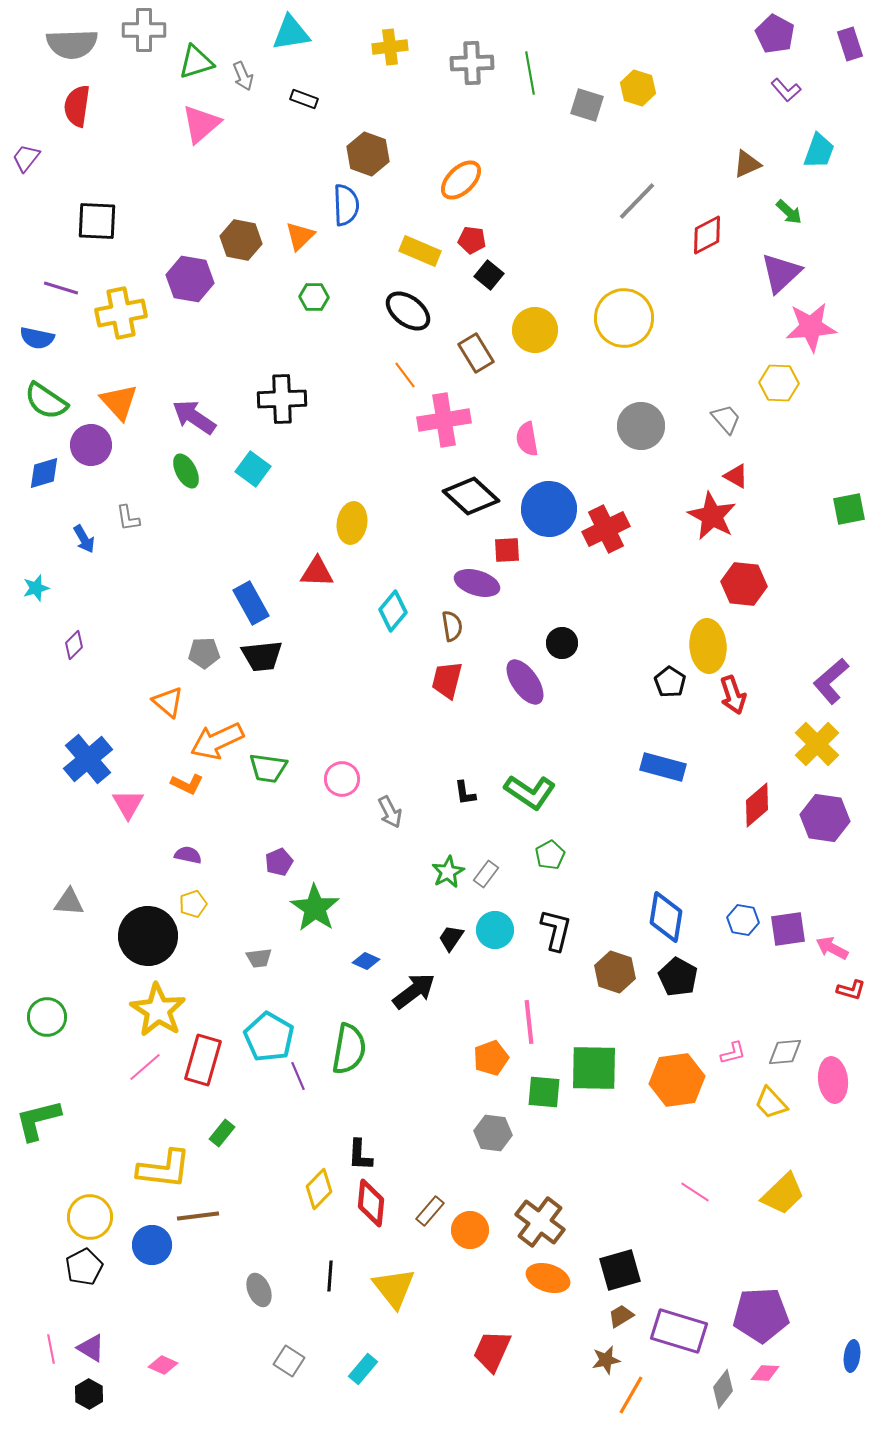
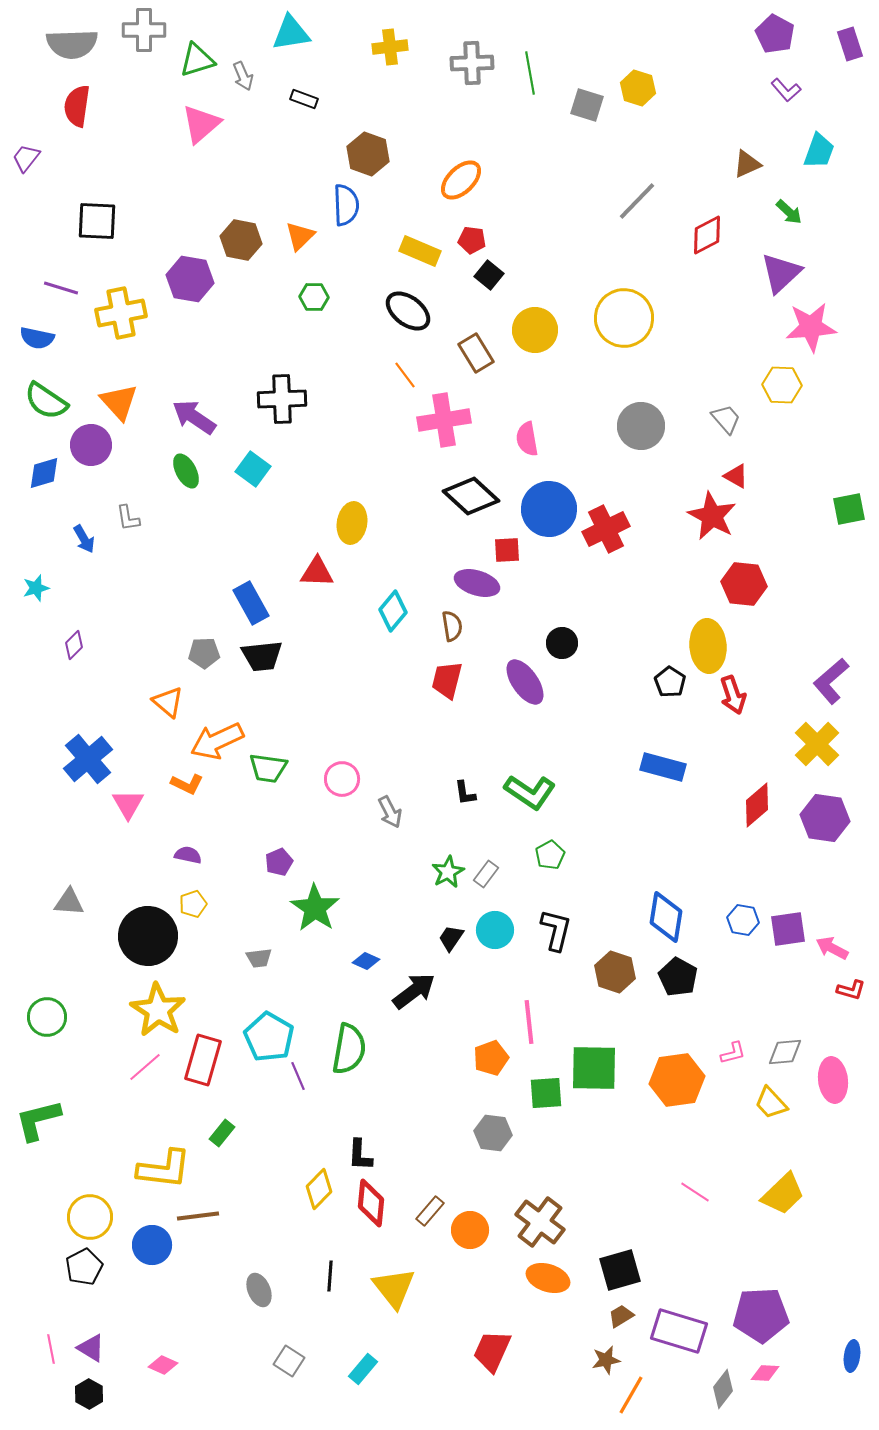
green triangle at (196, 62): moved 1 px right, 2 px up
yellow hexagon at (779, 383): moved 3 px right, 2 px down
green square at (544, 1092): moved 2 px right, 1 px down; rotated 9 degrees counterclockwise
